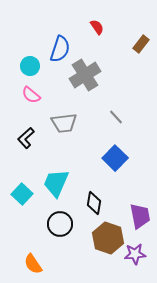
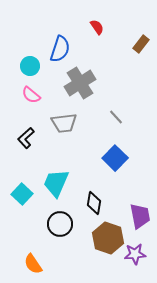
gray cross: moved 5 px left, 8 px down
